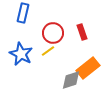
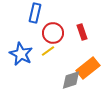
blue rectangle: moved 12 px right
